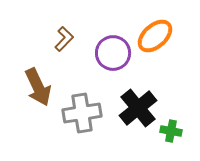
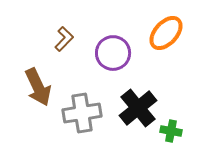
orange ellipse: moved 11 px right, 3 px up; rotated 6 degrees counterclockwise
